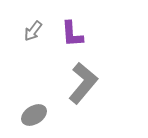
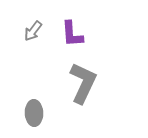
gray L-shape: rotated 15 degrees counterclockwise
gray ellipse: moved 2 px up; rotated 60 degrees counterclockwise
